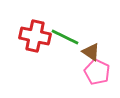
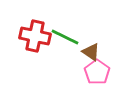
pink pentagon: rotated 10 degrees clockwise
